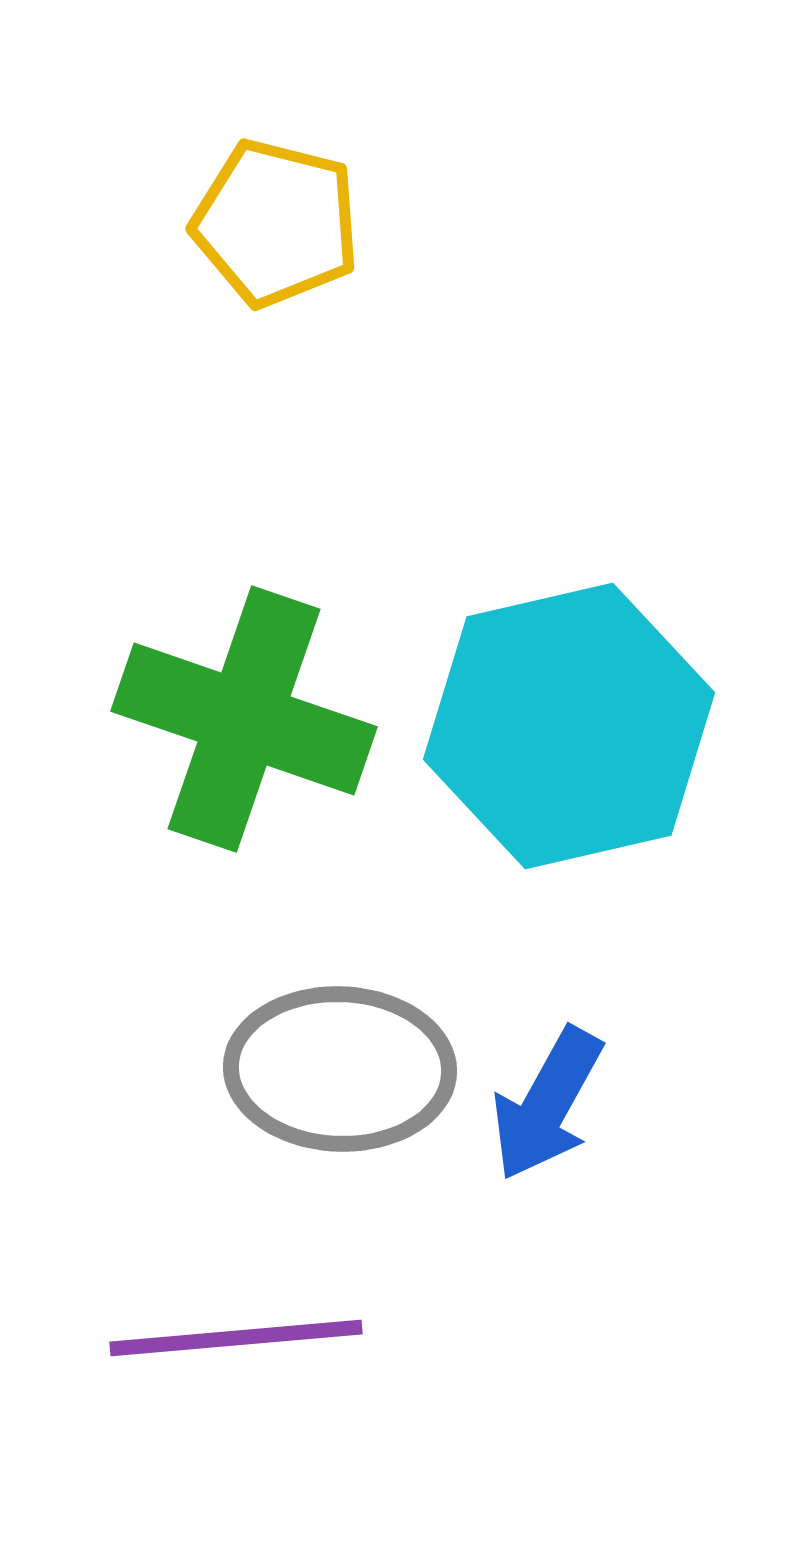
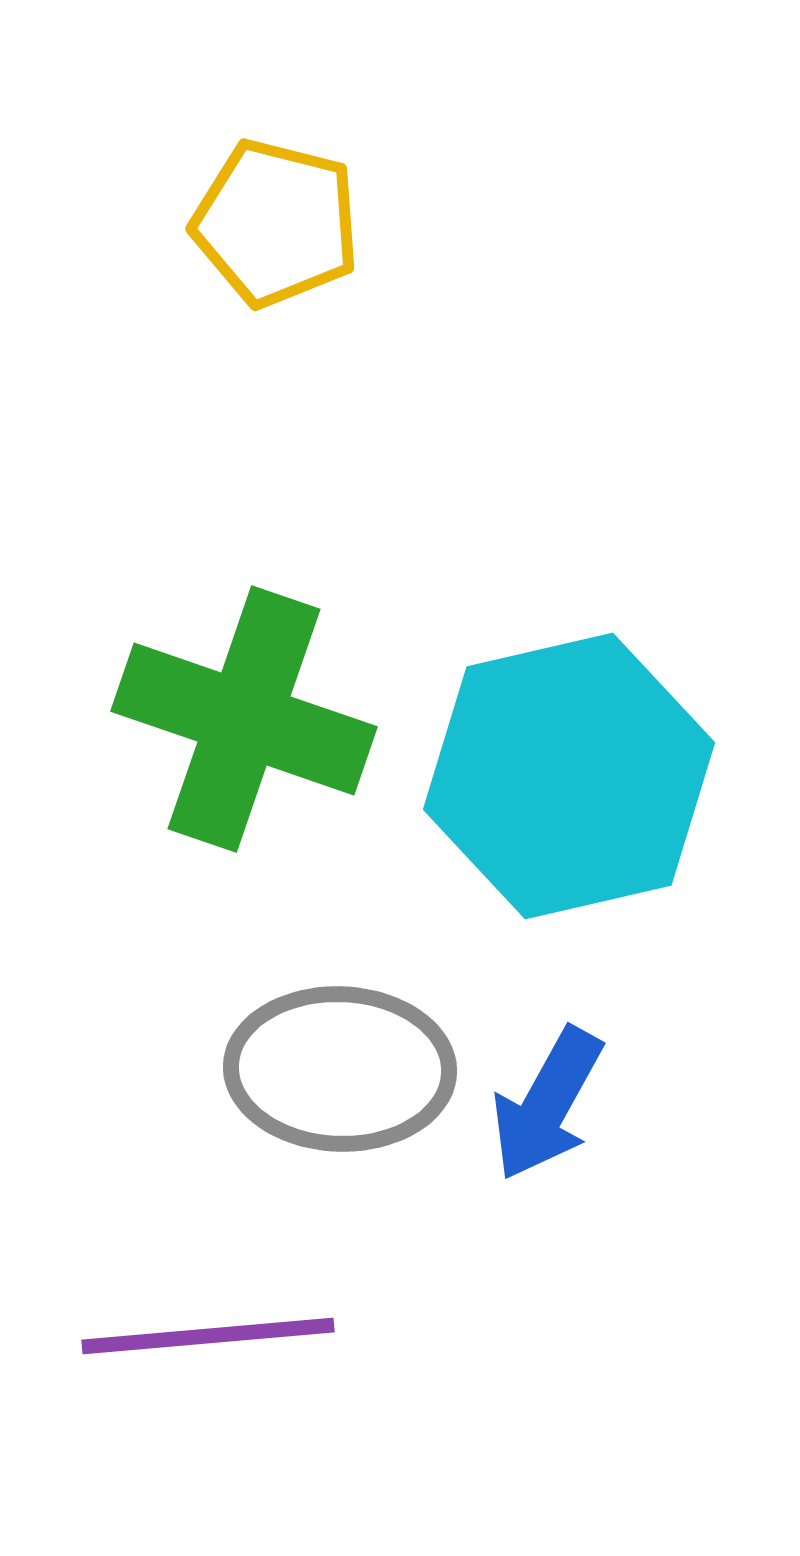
cyan hexagon: moved 50 px down
purple line: moved 28 px left, 2 px up
